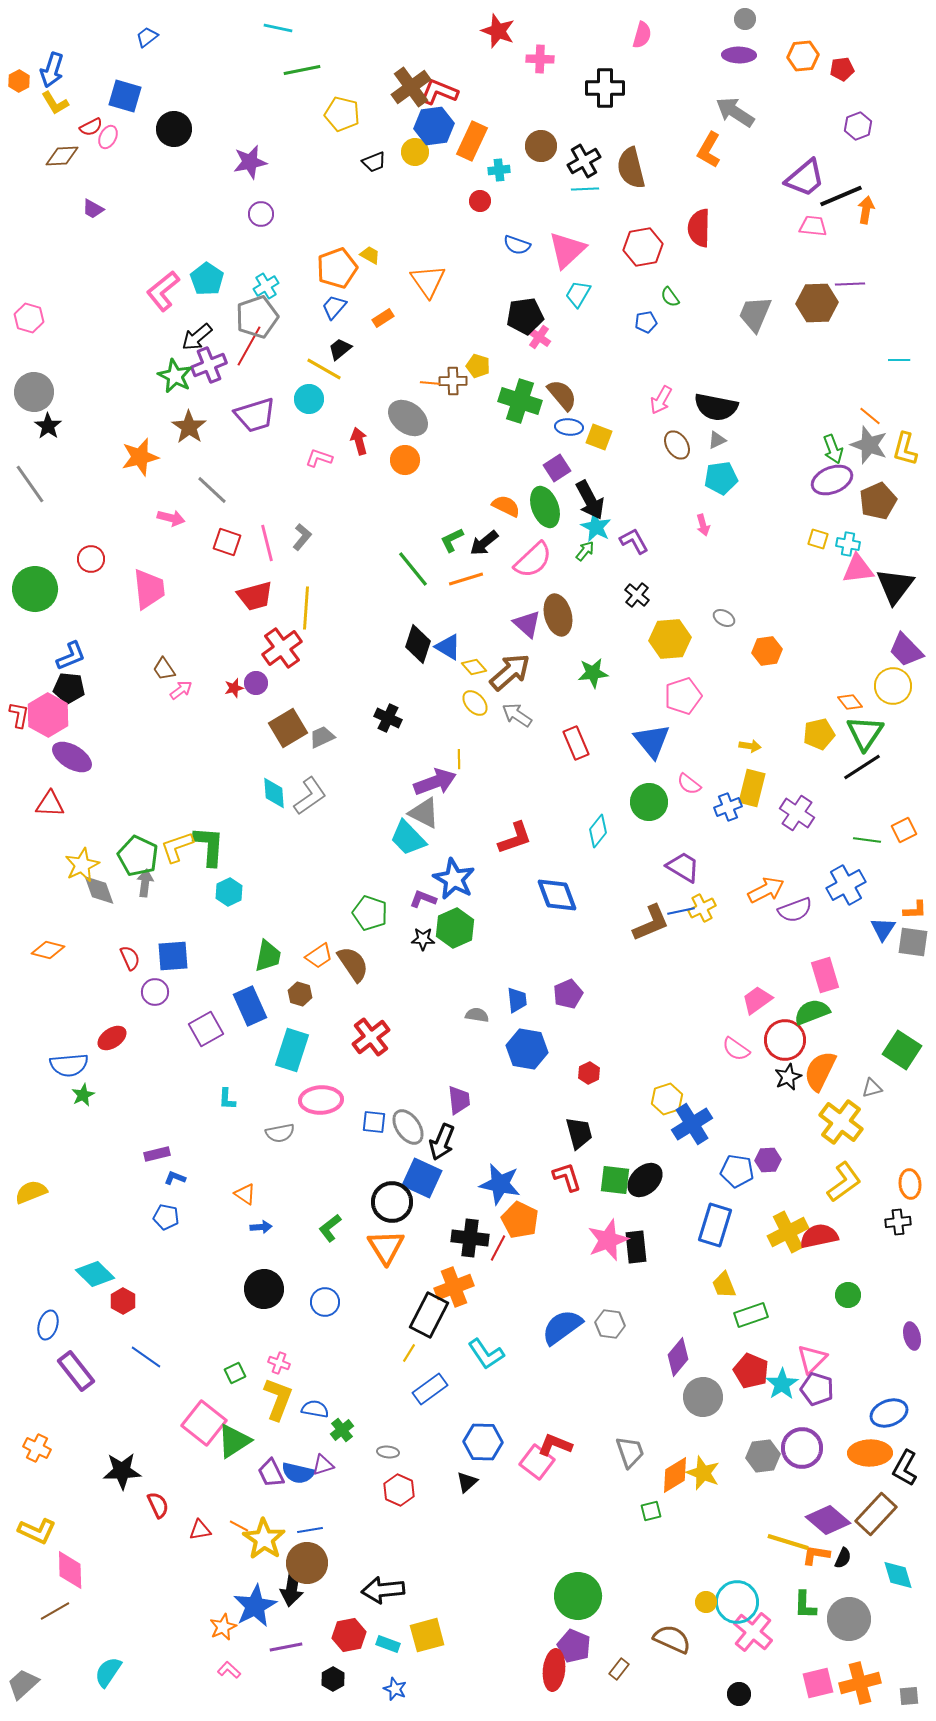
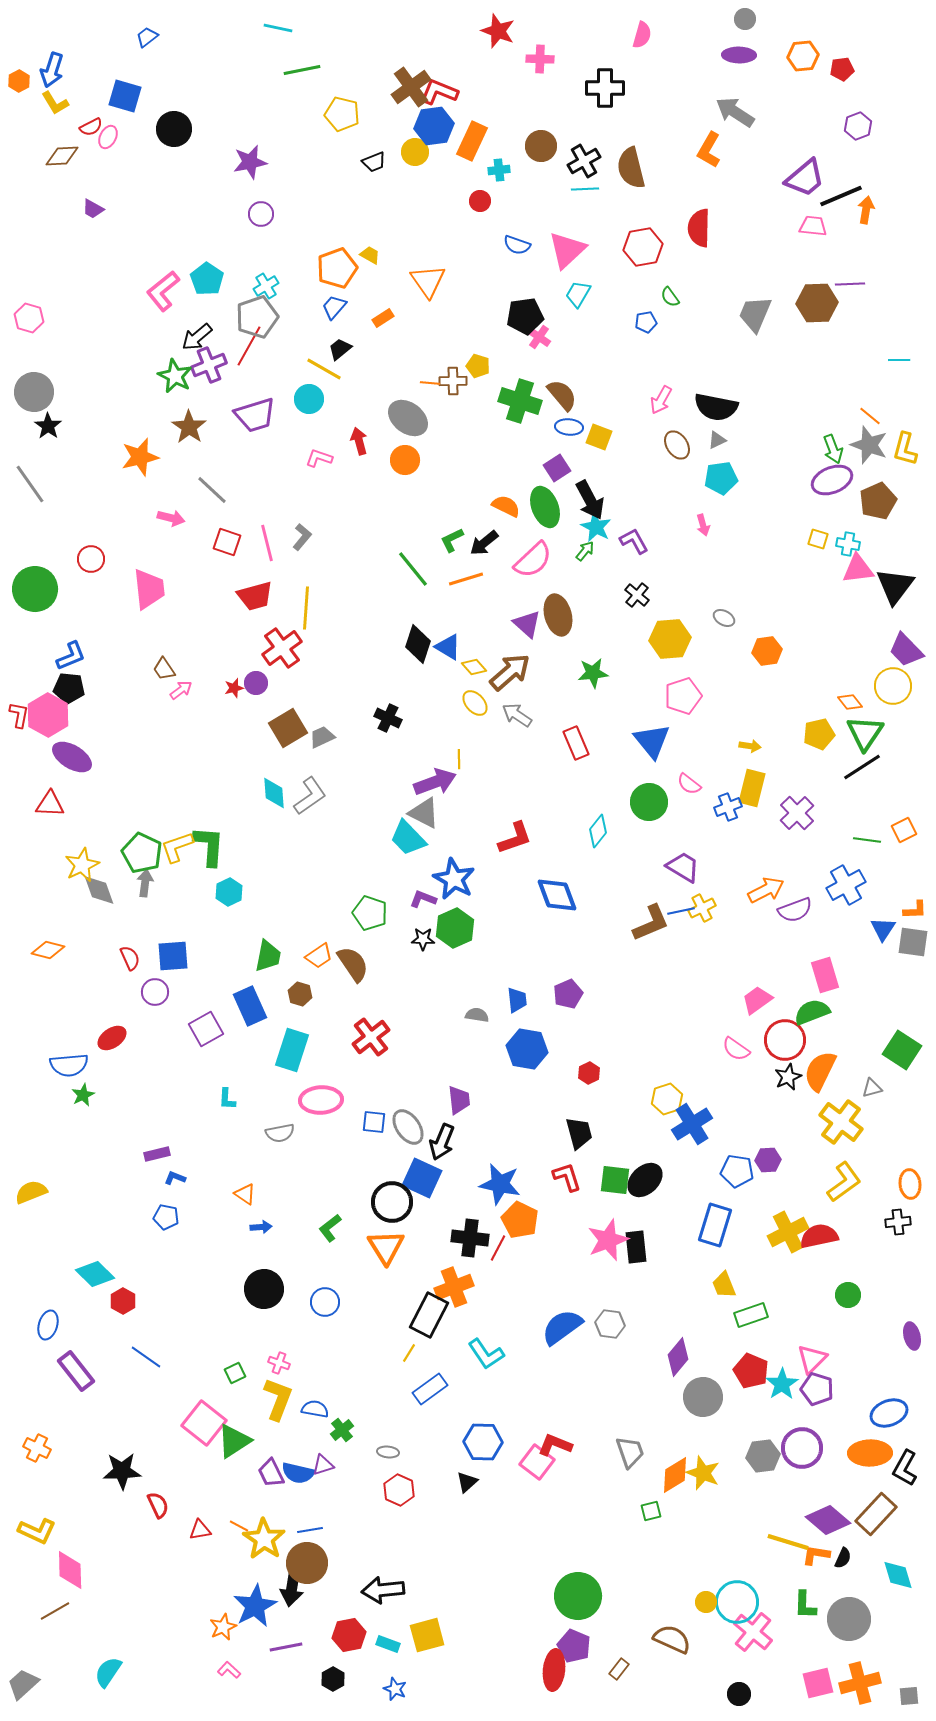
purple cross at (797, 813): rotated 12 degrees clockwise
green pentagon at (138, 856): moved 4 px right, 3 px up
